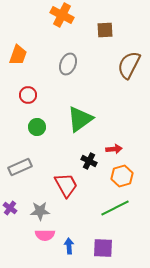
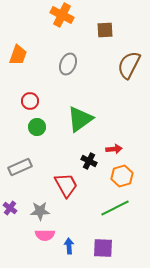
red circle: moved 2 px right, 6 px down
